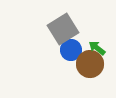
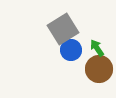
green arrow: rotated 18 degrees clockwise
brown circle: moved 9 px right, 5 px down
